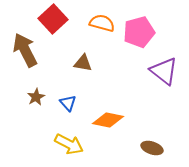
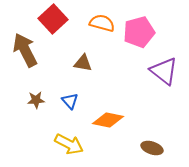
brown star: moved 3 px down; rotated 24 degrees clockwise
blue triangle: moved 2 px right, 2 px up
